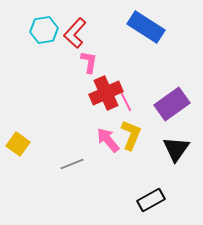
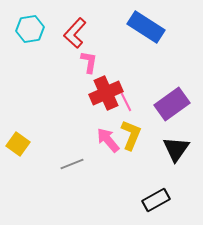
cyan hexagon: moved 14 px left, 1 px up
black rectangle: moved 5 px right
